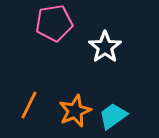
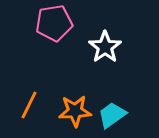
orange star: rotated 20 degrees clockwise
cyan trapezoid: moved 1 px left, 1 px up
